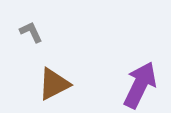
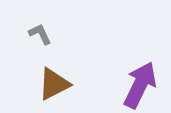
gray L-shape: moved 9 px right, 2 px down
